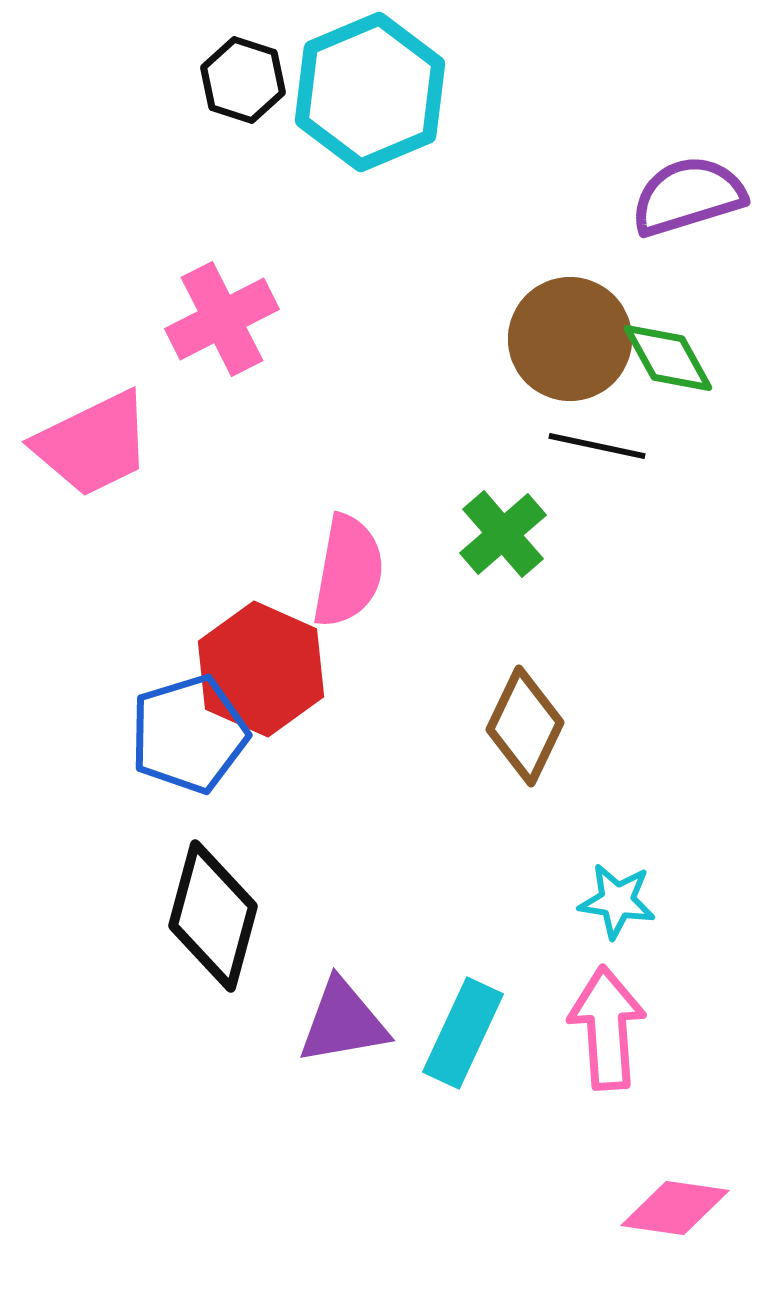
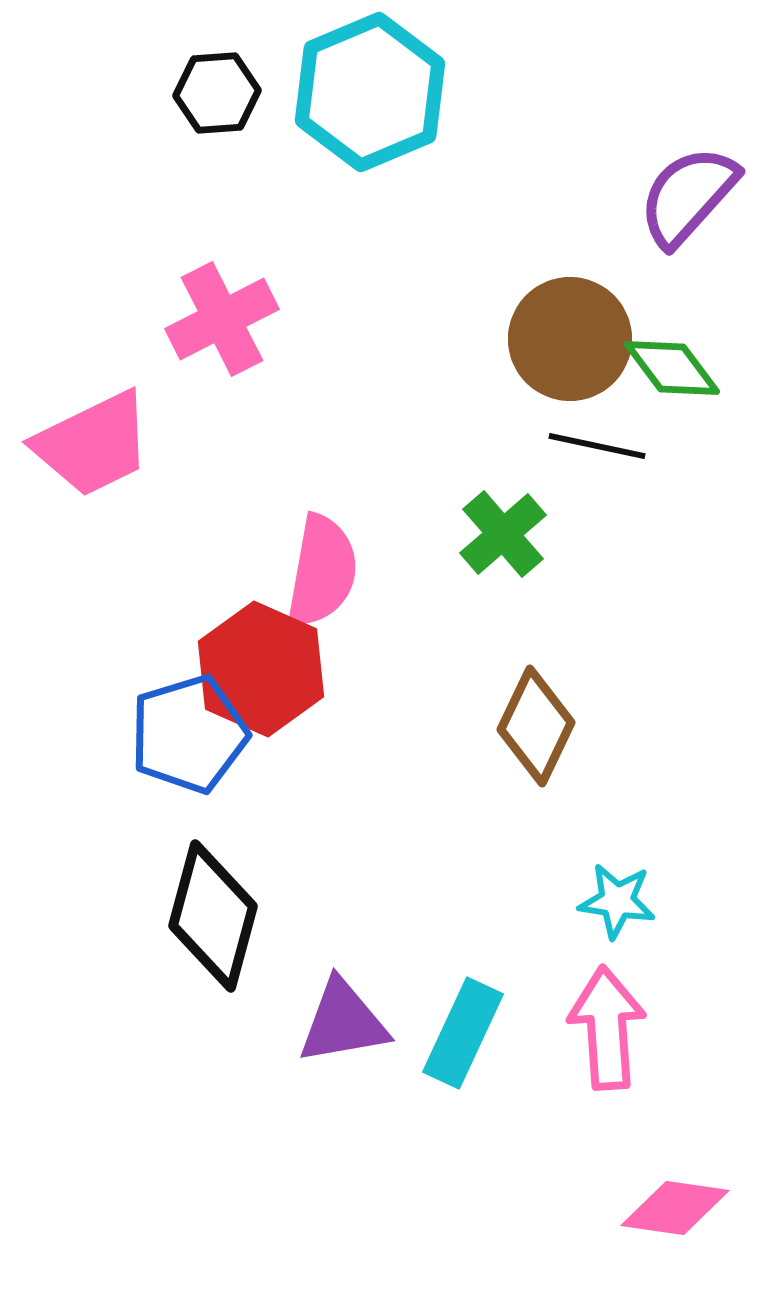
black hexagon: moved 26 px left, 13 px down; rotated 22 degrees counterclockwise
purple semicircle: rotated 31 degrees counterclockwise
green diamond: moved 4 px right, 10 px down; rotated 8 degrees counterclockwise
pink semicircle: moved 26 px left
brown diamond: moved 11 px right
